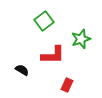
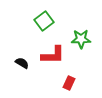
green star: rotated 18 degrees clockwise
black semicircle: moved 7 px up
red rectangle: moved 2 px right, 2 px up
